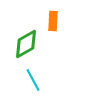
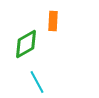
cyan line: moved 4 px right, 2 px down
